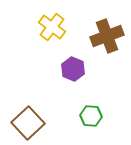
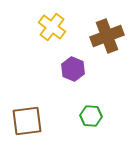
brown square: moved 1 px left, 2 px up; rotated 36 degrees clockwise
